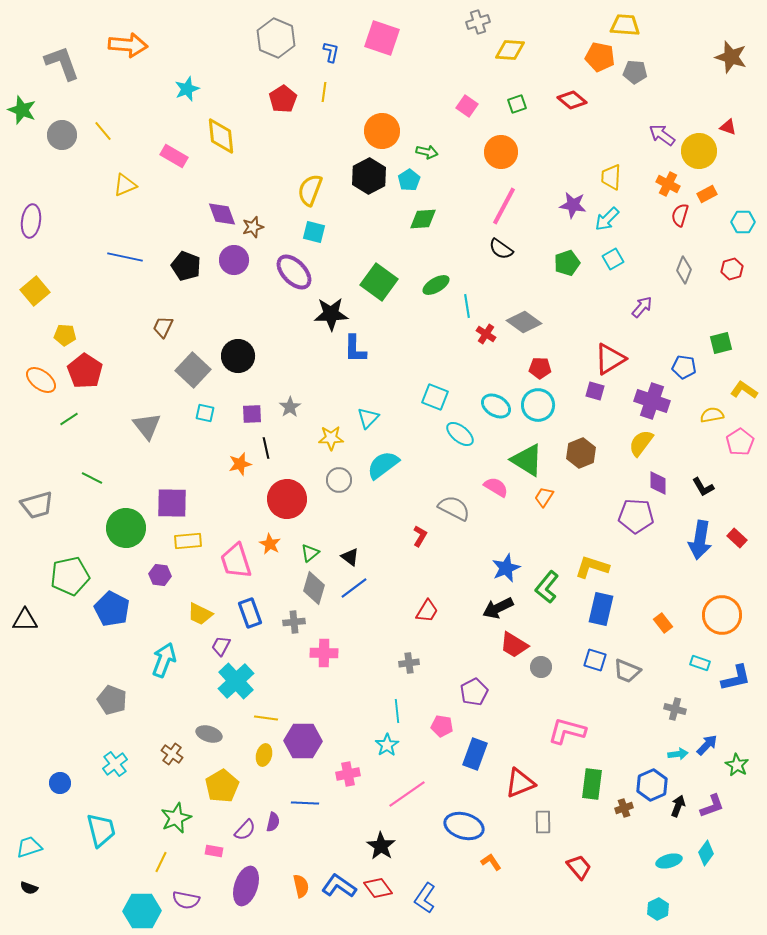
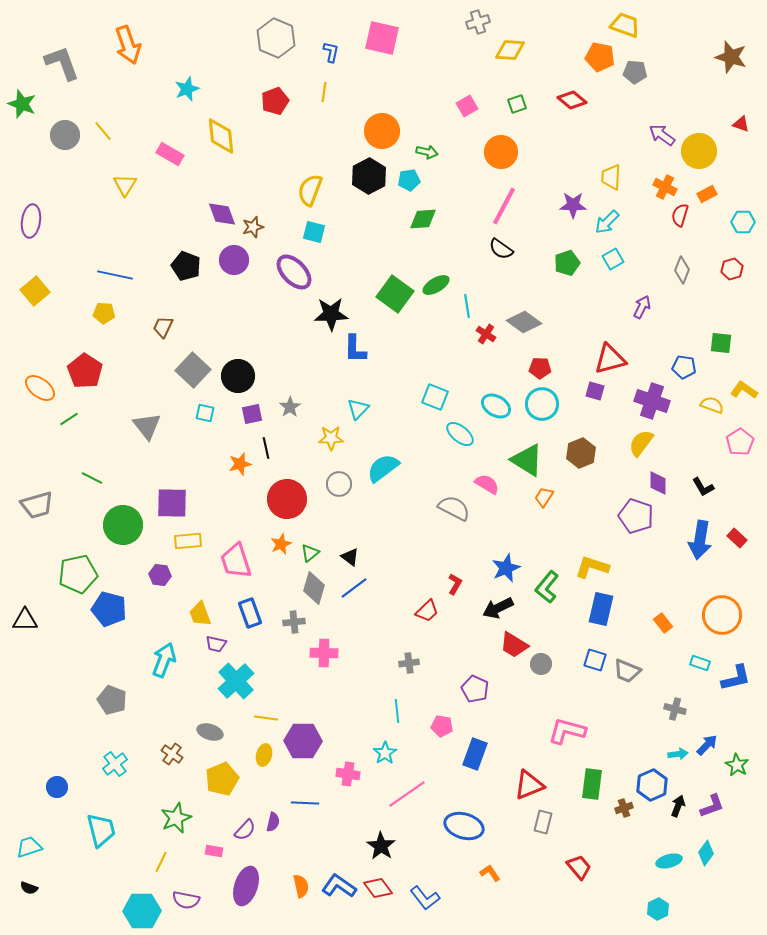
yellow trapezoid at (625, 25): rotated 16 degrees clockwise
pink square at (382, 38): rotated 6 degrees counterclockwise
orange arrow at (128, 45): rotated 66 degrees clockwise
red pentagon at (283, 99): moved 8 px left, 2 px down; rotated 12 degrees clockwise
pink square at (467, 106): rotated 25 degrees clockwise
green star at (22, 110): moved 6 px up
red triangle at (728, 127): moved 13 px right, 3 px up
gray circle at (62, 135): moved 3 px right
pink rectangle at (174, 156): moved 4 px left, 2 px up
cyan pentagon at (409, 180): rotated 25 degrees clockwise
orange cross at (668, 184): moved 3 px left, 3 px down
yellow triangle at (125, 185): rotated 35 degrees counterclockwise
purple star at (573, 205): rotated 8 degrees counterclockwise
cyan arrow at (607, 219): moved 3 px down
blue line at (125, 257): moved 10 px left, 18 px down
gray diamond at (684, 270): moved 2 px left
green square at (379, 282): moved 16 px right, 12 px down
purple arrow at (642, 307): rotated 15 degrees counterclockwise
yellow pentagon at (65, 335): moved 39 px right, 22 px up
green square at (721, 343): rotated 20 degrees clockwise
black circle at (238, 356): moved 20 px down
red triangle at (610, 359): rotated 16 degrees clockwise
orange ellipse at (41, 380): moved 1 px left, 8 px down
cyan circle at (538, 405): moved 4 px right, 1 px up
purple square at (252, 414): rotated 10 degrees counterclockwise
yellow semicircle at (712, 415): moved 10 px up; rotated 30 degrees clockwise
cyan triangle at (368, 418): moved 10 px left, 9 px up
cyan semicircle at (383, 465): moved 3 px down
gray circle at (339, 480): moved 4 px down
pink semicircle at (496, 487): moved 9 px left, 3 px up
purple pentagon at (636, 516): rotated 16 degrees clockwise
green circle at (126, 528): moved 3 px left, 3 px up
red L-shape at (420, 536): moved 35 px right, 48 px down
orange star at (270, 544): moved 11 px right; rotated 20 degrees clockwise
green pentagon at (70, 576): moved 8 px right, 2 px up
blue pentagon at (112, 609): moved 3 px left; rotated 12 degrees counterclockwise
red trapezoid at (427, 611): rotated 15 degrees clockwise
yellow trapezoid at (200, 614): rotated 44 degrees clockwise
purple trapezoid at (221, 646): moved 5 px left, 2 px up; rotated 105 degrees counterclockwise
gray circle at (541, 667): moved 3 px up
purple pentagon at (474, 692): moved 1 px right, 3 px up; rotated 20 degrees counterclockwise
gray ellipse at (209, 734): moved 1 px right, 2 px up
cyan star at (387, 745): moved 2 px left, 8 px down
pink cross at (348, 774): rotated 20 degrees clockwise
blue circle at (60, 783): moved 3 px left, 4 px down
red triangle at (520, 783): moved 9 px right, 2 px down
yellow pentagon at (222, 786): moved 7 px up; rotated 8 degrees clockwise
gray rectangle at (543, 822): rotated 15 degrees clockwise
orange L-shape at (491, 862): moved 1 px left, 11 px down
blue L-shape at (425, 898): rotated 72 degrees counterclockwise
